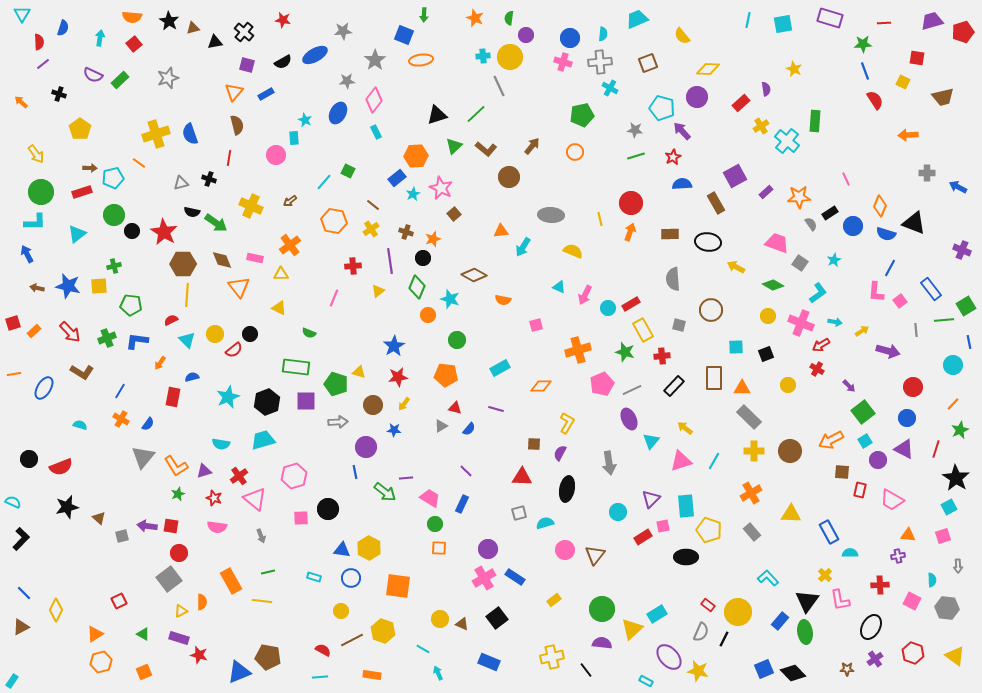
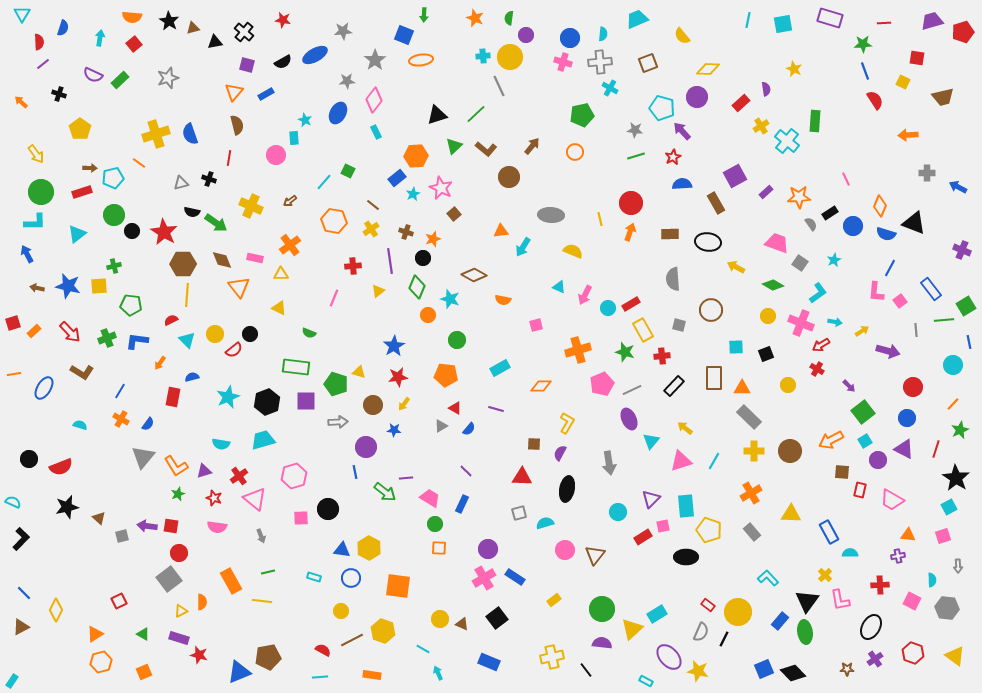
red triangle at (455, 408): rotated 16 degrees clockwise
brown pentagon at (268, 657): rotated 20 degrees counterclockwise
